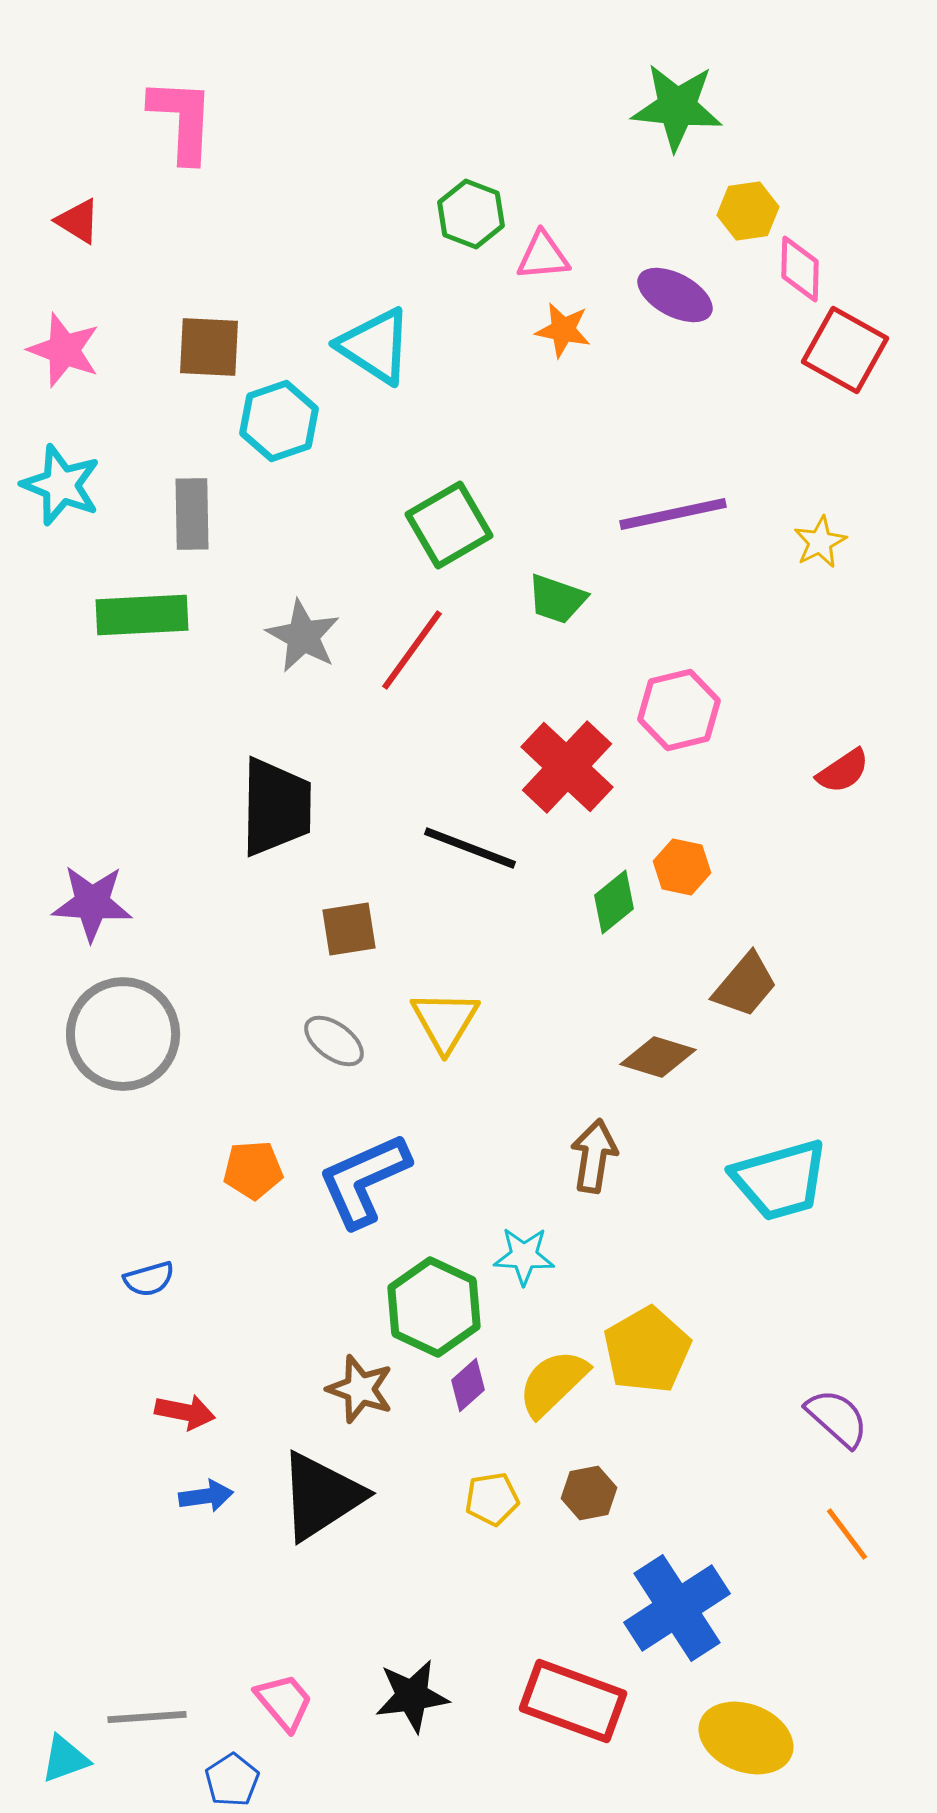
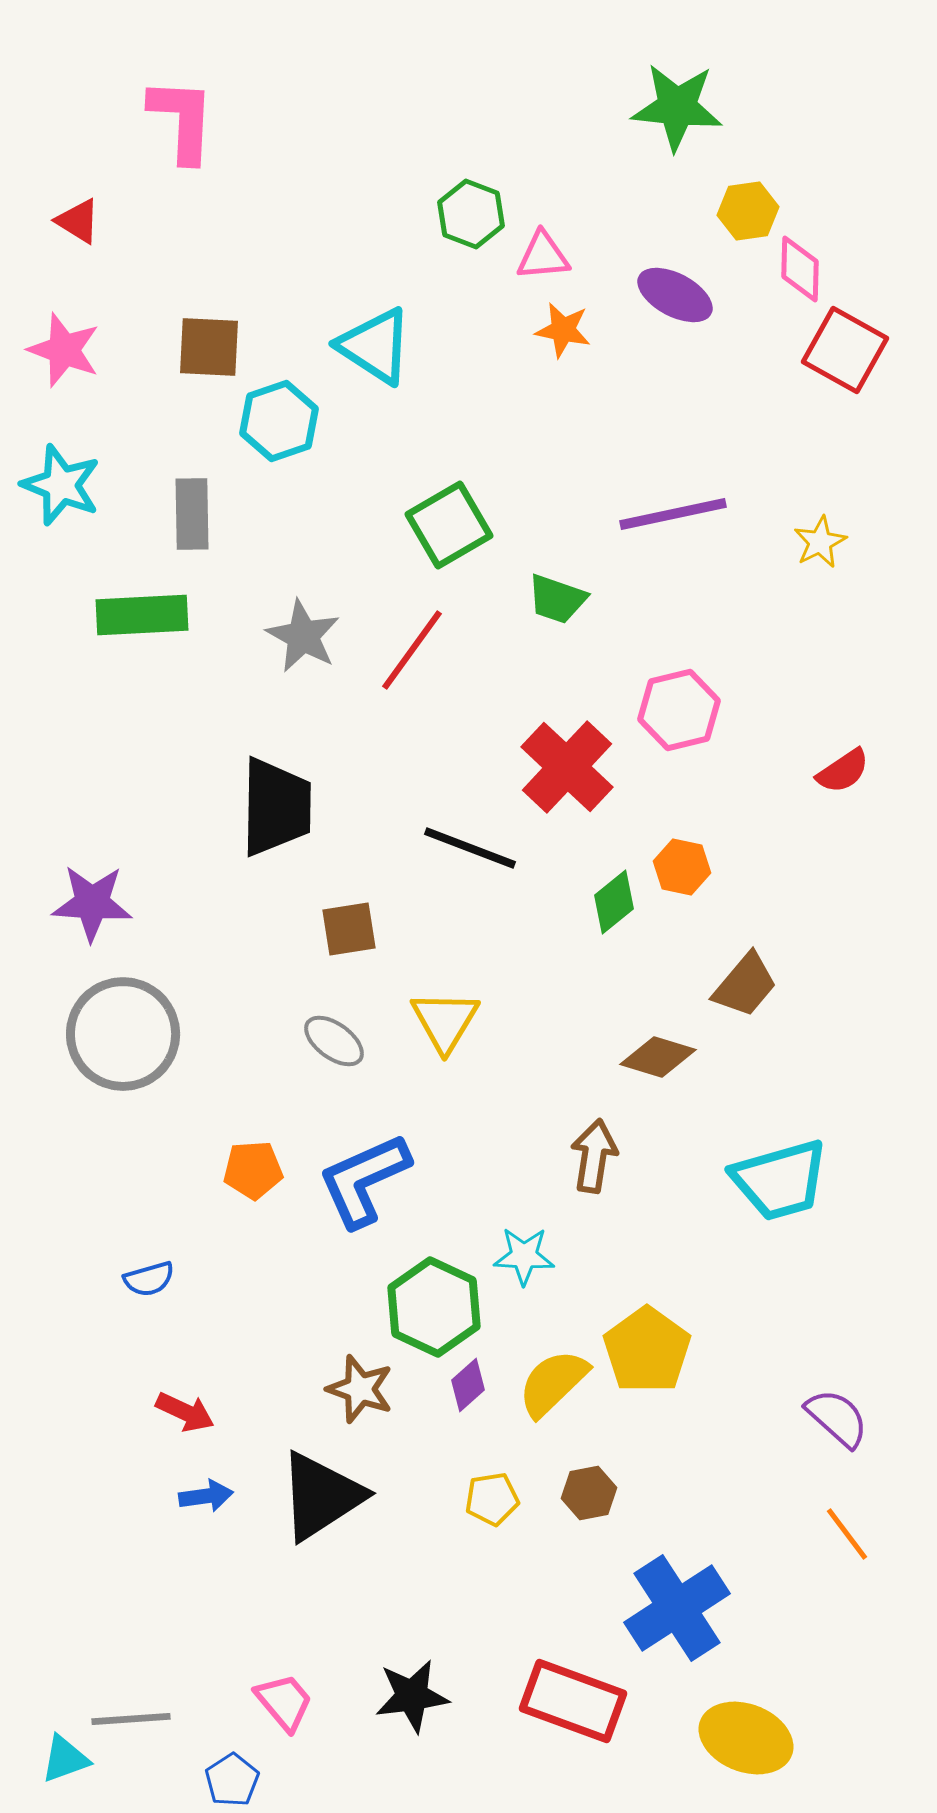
yellow pentagon at (647, 1350): rotated 6 degrees counterclockwise
red arrow at (185, 1412): rotated 14 degrees clockwise
gray line at (147, 1717): moved 16 px left, 2 px down
